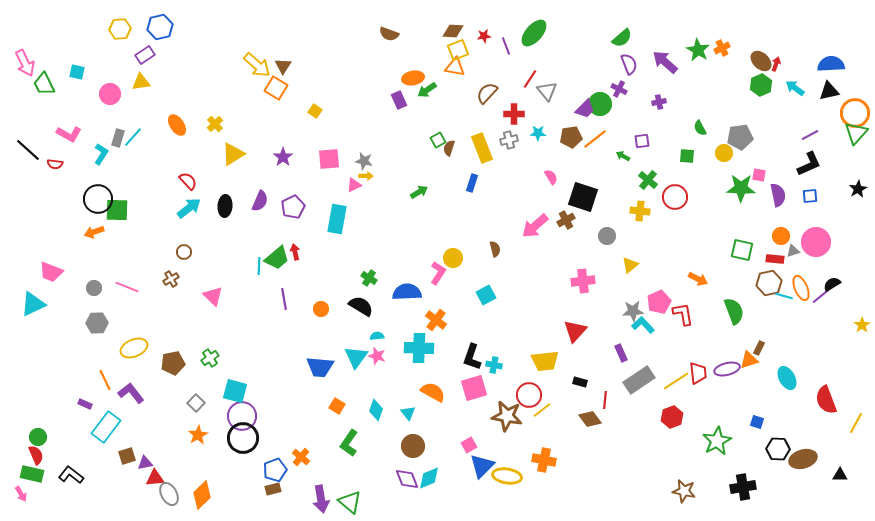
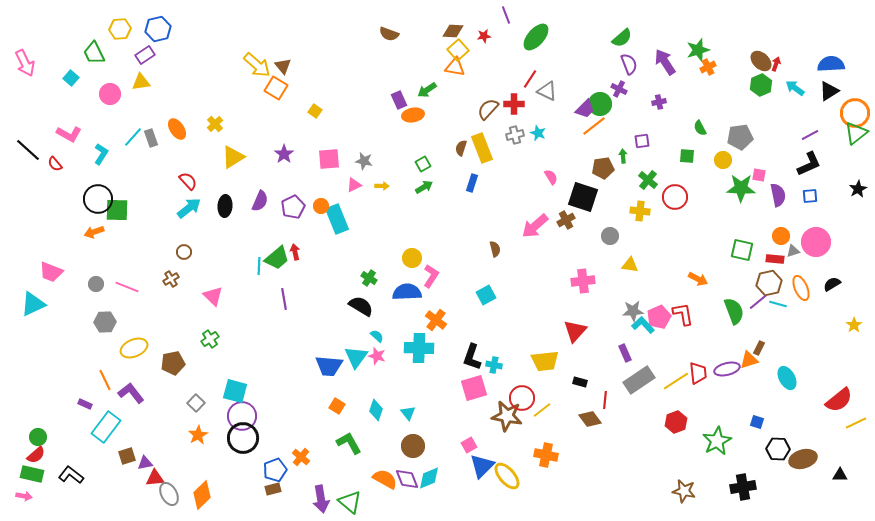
blue hexagon at (160, 27): moved 2 px left, 2 px down
green ellipse at (534, 33): moved 2 px right, 4 px down
purple line at (506, 46): moved 31 px up
orange cross at (722, 48): moved 14 px left, 19 px down
yellow square at (458, 50): rotated 20 degrees counterclockwise
green star at (698, 50): rotated 25 degrees clockwise
purple arrow at (665, 62): rotated 16 degrees clockwise
brown triangle at (283, 66): rotated 12 degrees counterclockwise
cyan square at (77, 72): moved 6 px left, 6 px down; rotated 28 degrees clockwise
orange ellipse at (413, 78): moved 37 px down
green trapezoid at (44, 84): moved 50 px right, 31 px up
gray triangle at (547, 91): rotated 25 degrees counterclockwise
black triangle at (829, 91): rotated 20 degrees counterclockwise
brown semicircle at (487, 93): moved 1 px right, 16 px down
red cross at (514, 114): moved 10 px up
orange ellipse at (177, 125): moved 4 px down
cyan star at (538, 133): rotated 21 degrees clockwise
green triangle at (856, 133): rotated 10 degrees clockwise
brown pentagon at (571, 137): moved 32 px right, 31 px down
gray rectangle at (118, 138): moved 33 px right; rotated 36 degrees counterclockwise
orange line at (595, 139): moved 1 px left, 13 px up
green square at (438, 140): moved 15 px left, 24 px down
gray cross at (509, 140): moved 6 px right, 5 px up
brown semicircle at (449, 148): moved 12 px right
yellow circle at (724, 153): moved 1 px left, 7 px down
yellow triangle at (233, 154): moved 3 px down
green arrow at (623, 156): rotated 56 degrees clockwise
purple star at (283, 157): moved 1 px right, 3 px up
red semicircle at (55, 164): rotated 42 degrees clockwise
yellow arrow at (366, 176): moved 16 px right, 10 px down
green arrow at (419, 192): moved 5 px right, 5 px up
cyan rectangle at (337, 219): rotated 32 degrees counterclockwise
gray circle at (607, 236): moved 3 px right
yellow circle at (453, 258): moved 41 px left
yellow triangle at (630, 265): rotated 48 degrees clockwise
pink L-shape at (438, 273): moved 7 px left, 3 px down
gray circle at (94, 288): moved 2 px right, 4 px up
cyan line at (784, 296): moved 6 px left, 8 px down
purple line at (821, 296): moved 63 px left, 6 px down
pink pentagon at (659, 302): moved 15 px down
orange circle at (321, 309): moved 103 px up
gray hexagon at (97, 323): moved 8 px right, 1 px up
yellow star at (862, 325): moved 8 px left
cyan semicircle at (377, 336): rotated 48 degrees clockwise
purple rectangle at (621, 353): moved 4 px right
green cross at (210, 358): moved 19 px up
blue trapezoid at (320, 367): moved 9 px right, 1 px up
orange semicircle at (433, 392): moved 48 px left, 87 px down
red circle at (529, 395): moved 7 px left, 3 px down
red semicircle at (826, 400): moved 13 px right; rotated 108 degrees counterclockwise
red hexagon at (672, 417): moved 4 px right, 5 px down
yellow line at (856, 423): rotated 35 degrees clockwise
green L-shape at (349, 443): rotated 116 degrees clockwise
red semicircle at (36, 455): rotated 72 degrees clockwise
orange cross at (544, 460): moved 2 px right, 5 px up
yellow ellipse at (507, 476): rotated 40 degrees clockwise
pink arrow at (21, 494): moved 3 px right, 2 px down; rotated 49 degrees counterclockwise
